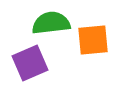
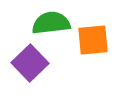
purple square: rotated 21 degrees counterclockwise
